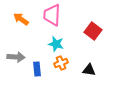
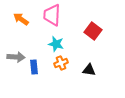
blue rectangle: moved 3 px left, 2 px up
